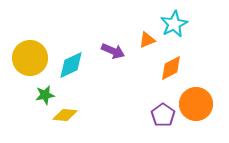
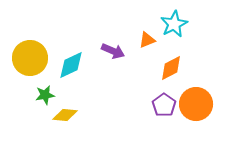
purple pentagon: moved 1 px right, 10 px up
